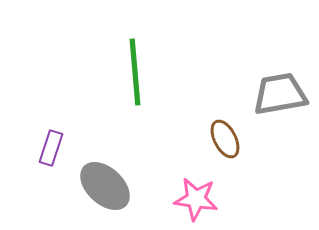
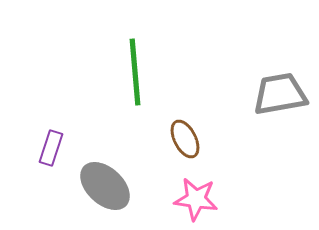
brown ellipse: moved 40 px left
